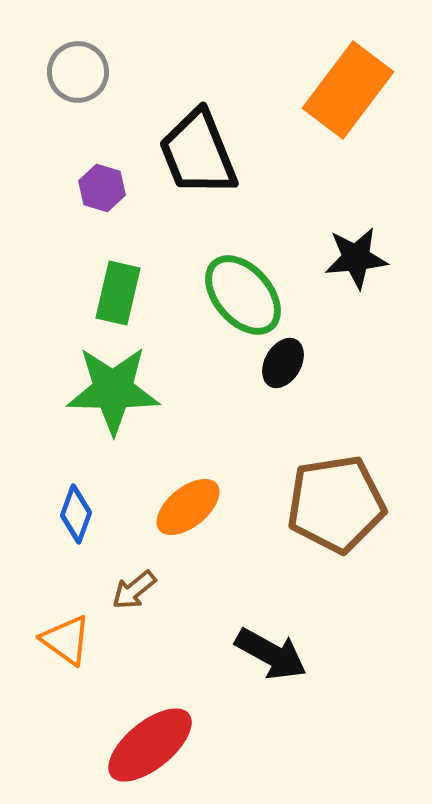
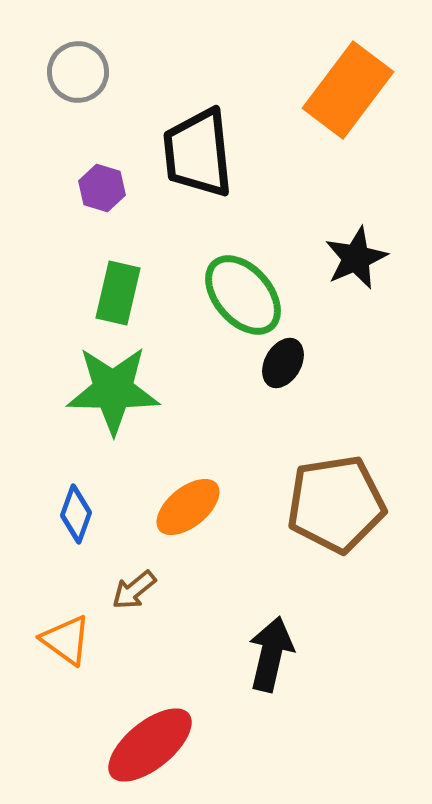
black trapezoid: rotated 16 degrees clockwise
black star: rotated 18 degrees counterclockwise
black arrow: rotated 106 degrees counterclockwise
